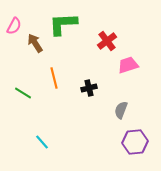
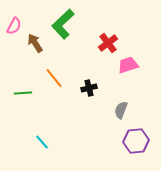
green L-shape: rotated 40 degrees counterclockwise
red cross: moved 1 px right, 2 px down
orange line: rotated 25 degrees counterclockwise
green line: rotated 36 degrees counterclockwise
purple hexagon: moved 1 px right, 1 px up
